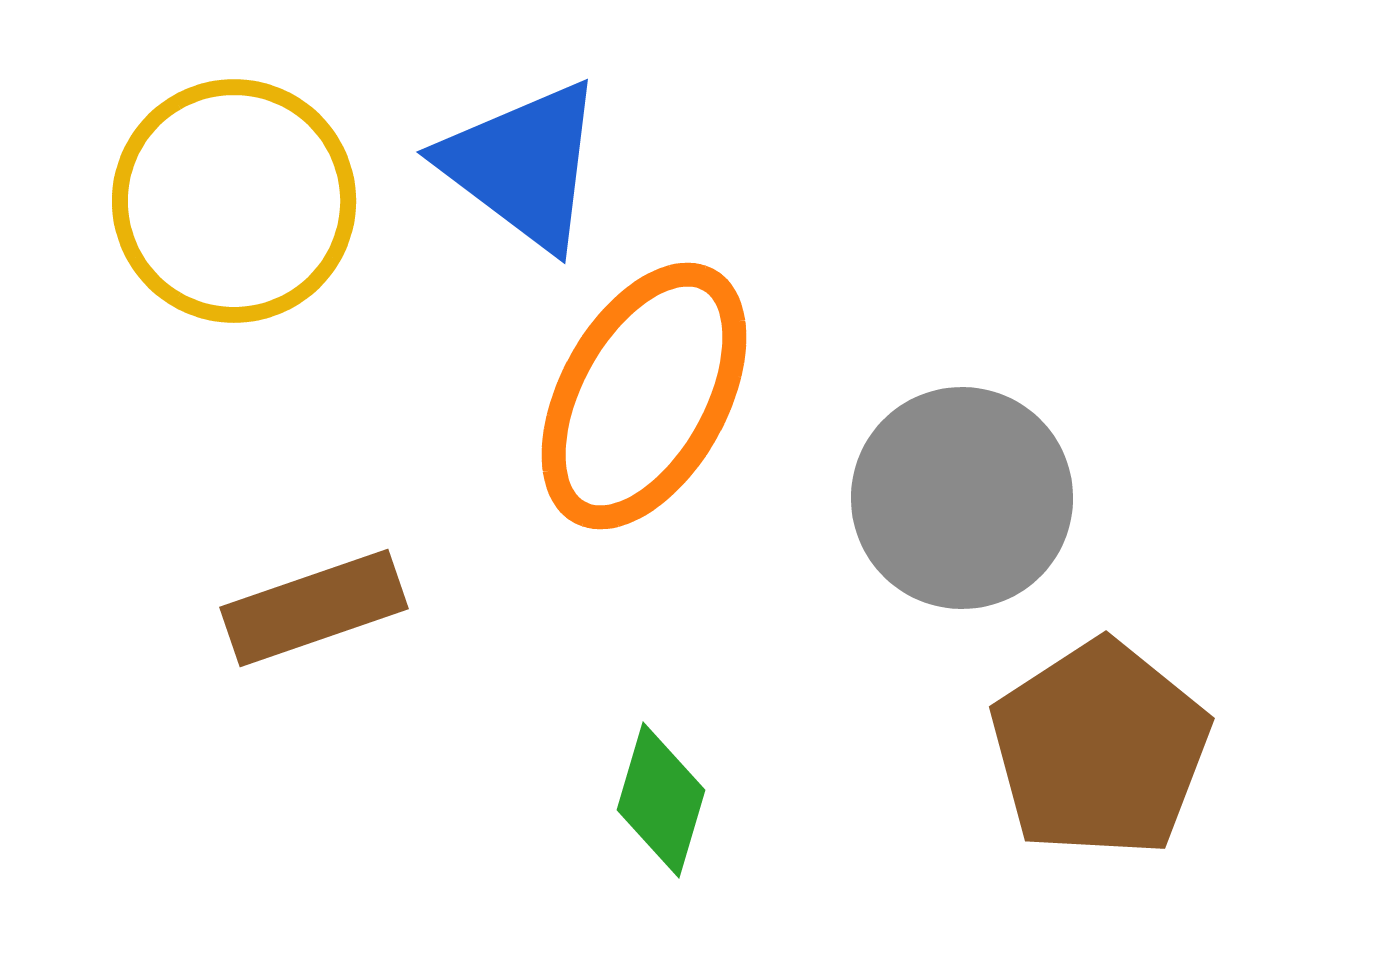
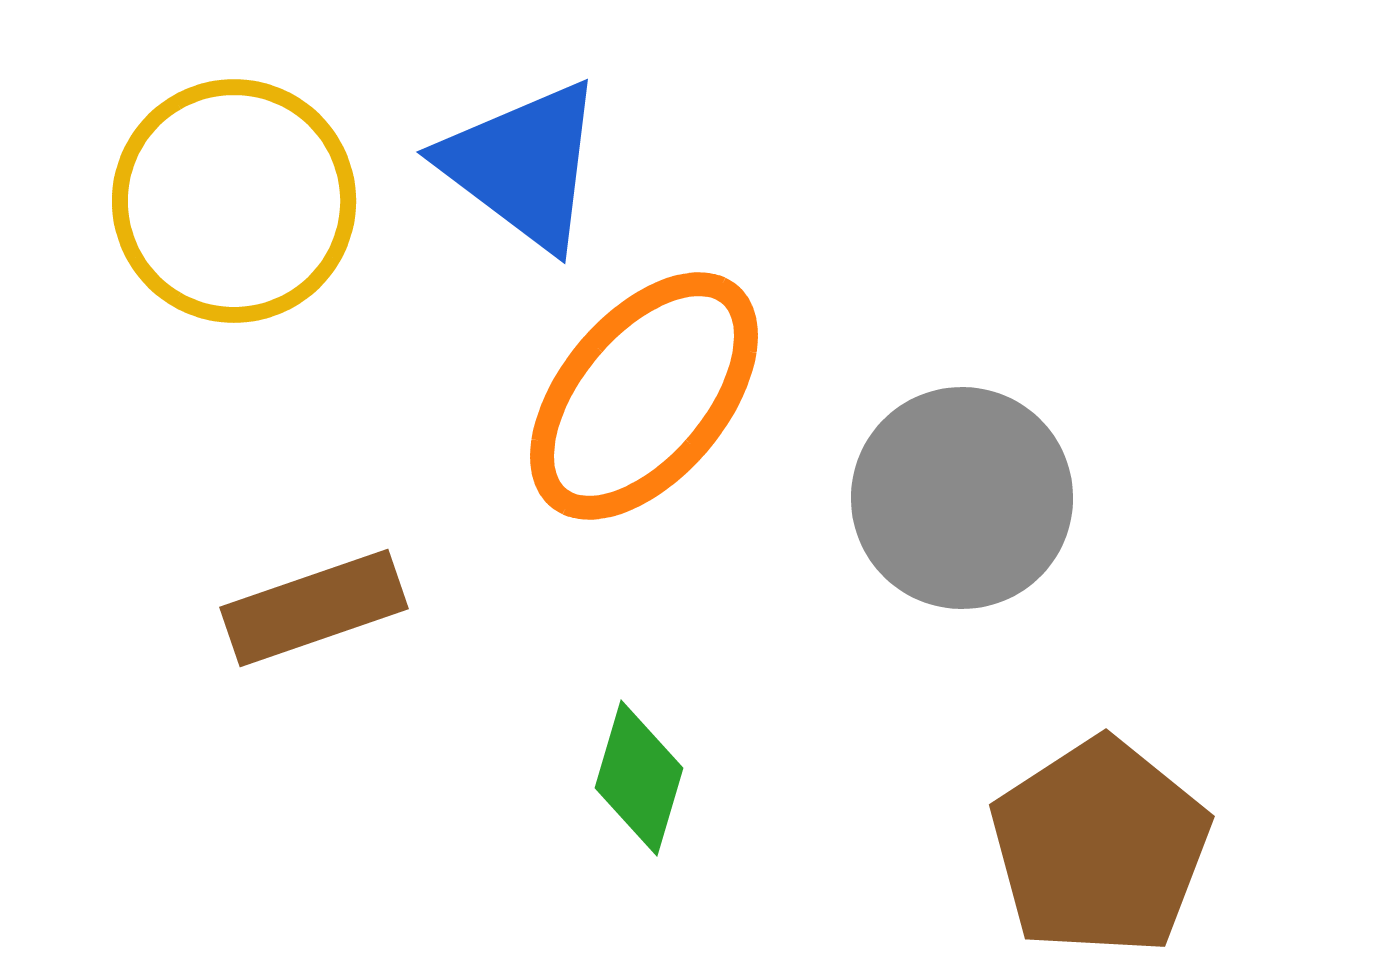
orange ellipse: rotated 11 degrees clockwise
brown pentagon: moved 98 px down
green diamond: moved 22 px left, 22 px up
